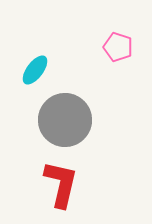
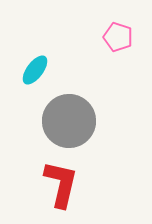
pink pentagon: moved 10 px up
gray circle: moved 4 px right, 1 px down
